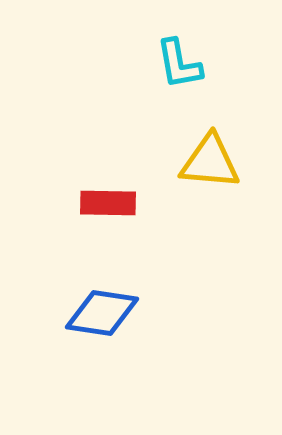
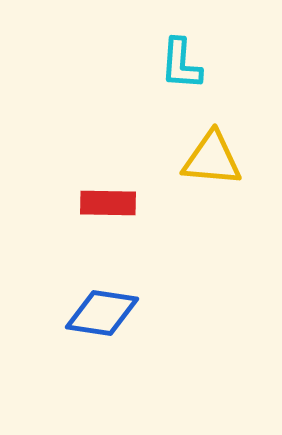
cyan L-shape: moved 2 px right; rotated 14 degrees clockwise
yellow triangle: moved 2 px right, 3 px up
